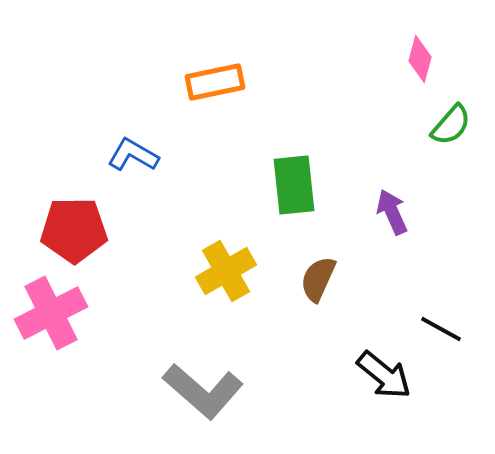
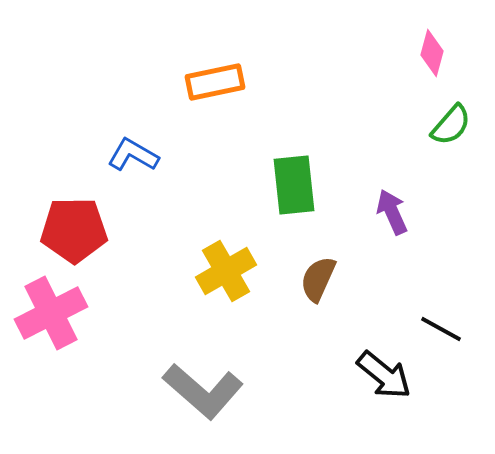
pink diamond: moved 12 px right, 6 px up
